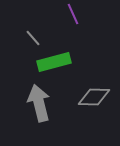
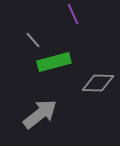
gray line: moved 2 px down
gray diamond: moved 4 px right, 14 px up
gray arrow: moved 1 px right, 11 px down; rotated 66 degrees clockwise
